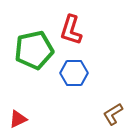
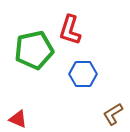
red L-shape: moved 1 px left
blue hexagon: moved 9 px right, 1 px down
red triangle: rotated 48 degrees clockwise
